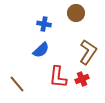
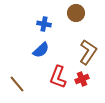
red L-shape: rotated 15 degrees clockwise
